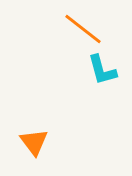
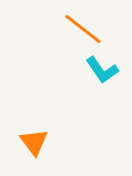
cyan L-shape: rotated 20 degrees counterclockwise
